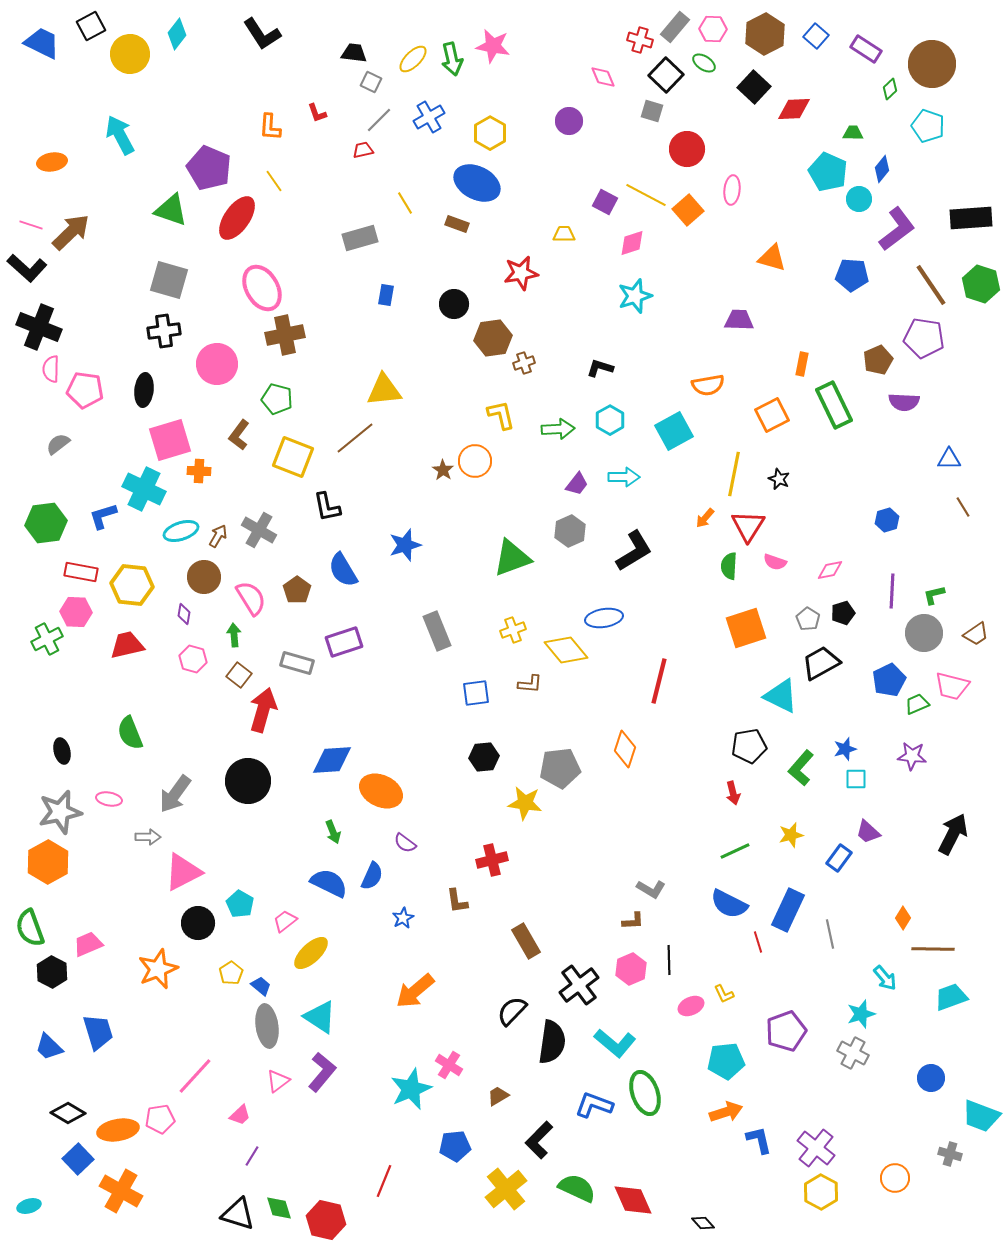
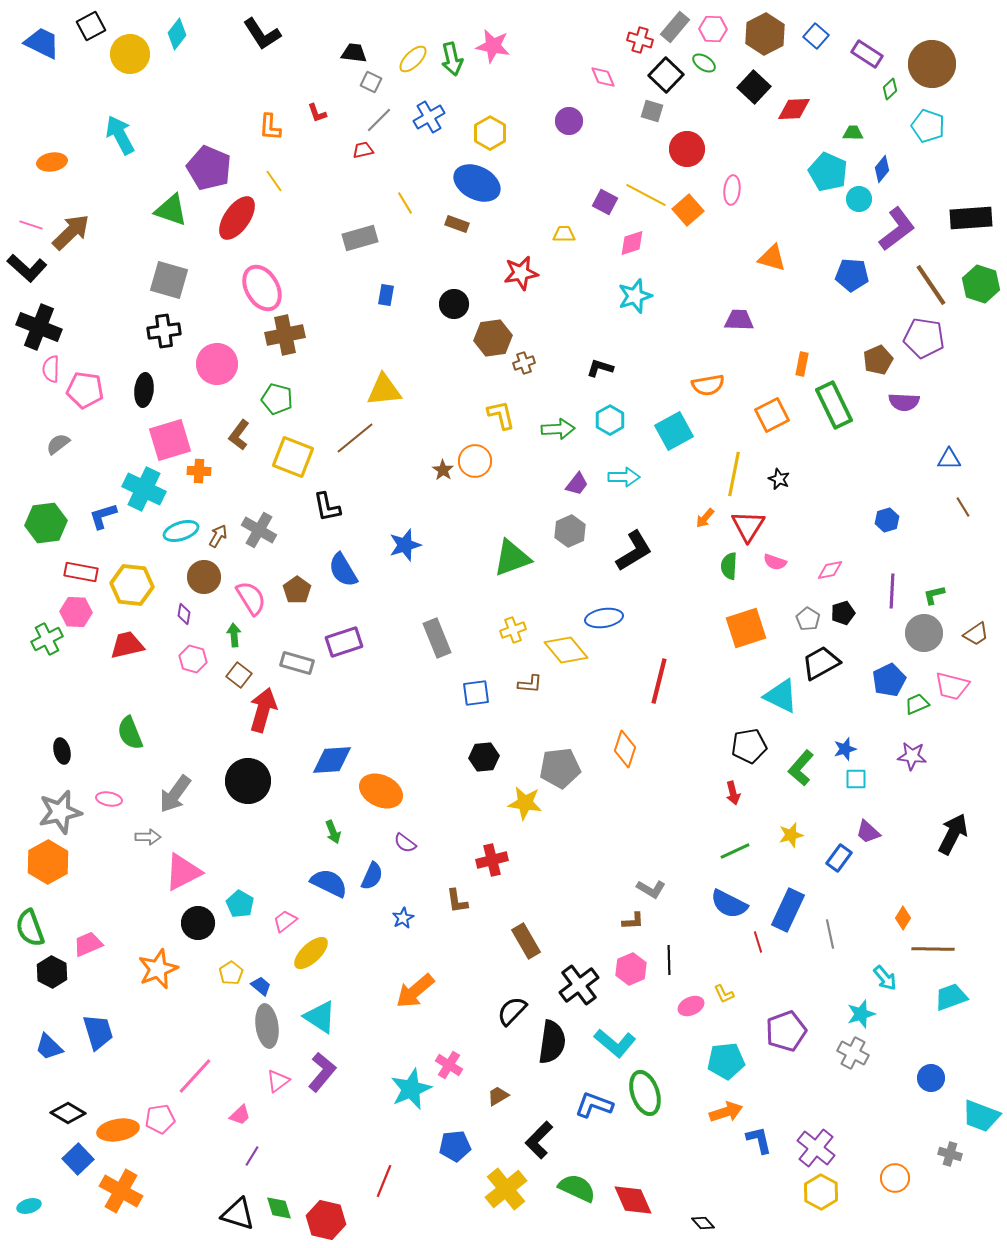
purple rectangle at (866, 49): moved 1 px right, 5 px down
gray rectangle at (437, 631): moved 7 px down
